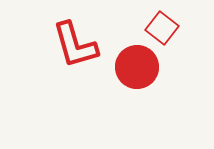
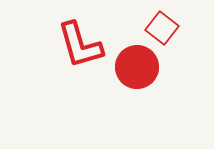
red L-shape: moved 5 px right
